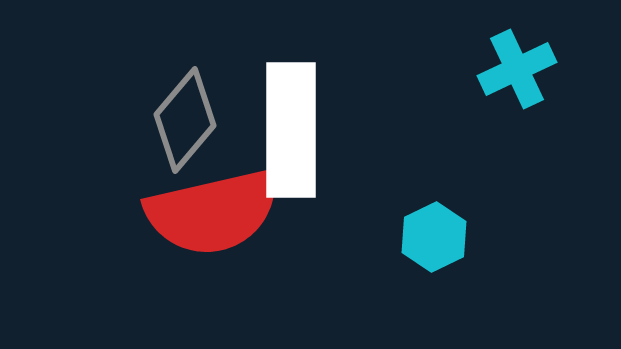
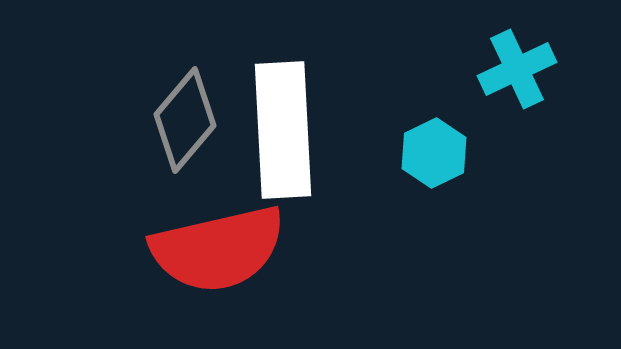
white rectangle: moved 8 px left; rotated 3 degrees counterclockwise
red semicircle: moved 5 px right, 37 px down
cyan hexagon: moved 84 px up
